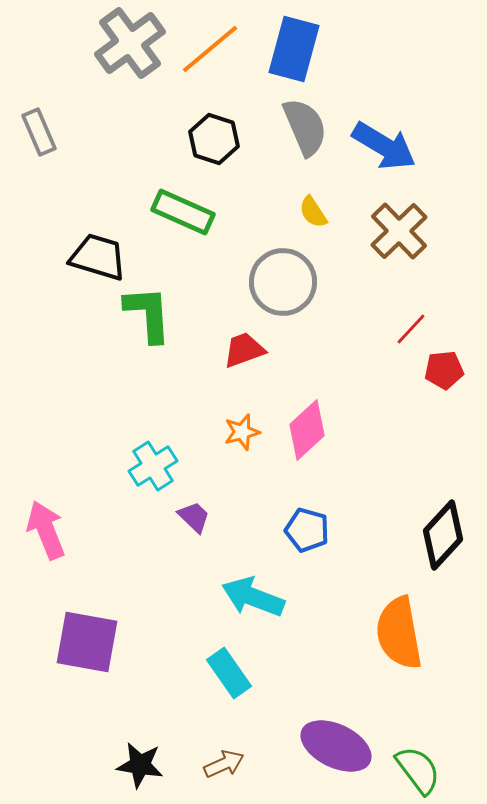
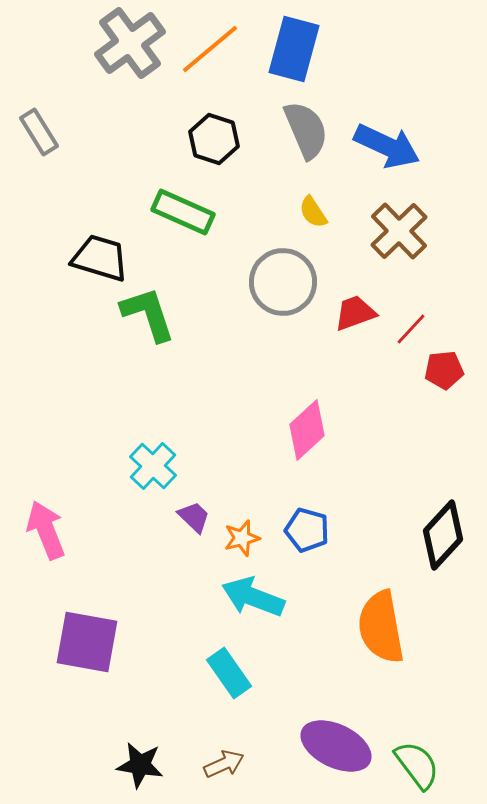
gray semicircle: moved 1 px right, 3 px down
gray rectangle: rotated 9 degrees counterclockwise
blue arrow: moved 3 px right; rotated 6 degrees counterclockwise
black trapezoid: moved 2 px right, 1 px down
green L-shape: rotated 14 degrees counterclockwise
red trapezoid: moved 111 px right, 37 px up
orange star: moved 106 px down
cyan cross: rotated 15 degrees counterclockwise
orange semicircle: moved 18 px left, 6 px up
green semicircle: moved 1 px left, 5 px up
